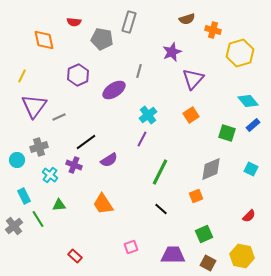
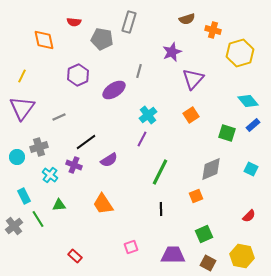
purple triangle at (34, 106): moved 12 px left, 2 px down
cyan circle at (17, 160): moved 3 px up
black line at (161, 209): rotated 48 degrees clockwise
